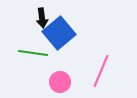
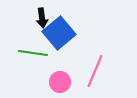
pink line: moved 6 px left
